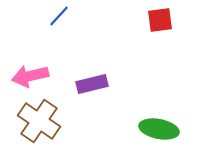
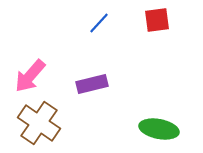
blue line: moved 40 px right, 7 px down
red square: moved 3 px left
pink arrow: rotated 36 degrees counterclockwise
brown cross: moved 2 px down
